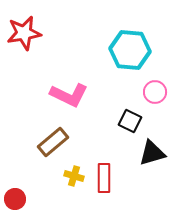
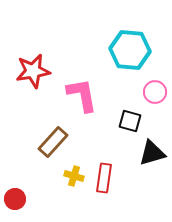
red star: moved 9 px right, 38 px down
pink L-shape: moved 13 px right; rotated 126 degrees counterclockwise
black square: rotated 10 degrees counterclockwise
brown rectangle: rotated 8 degrees counterclockwise
red rectangle: rotated 8 degrees clockwise
